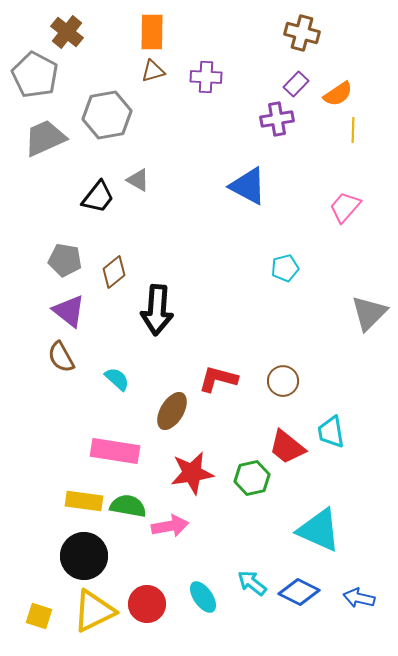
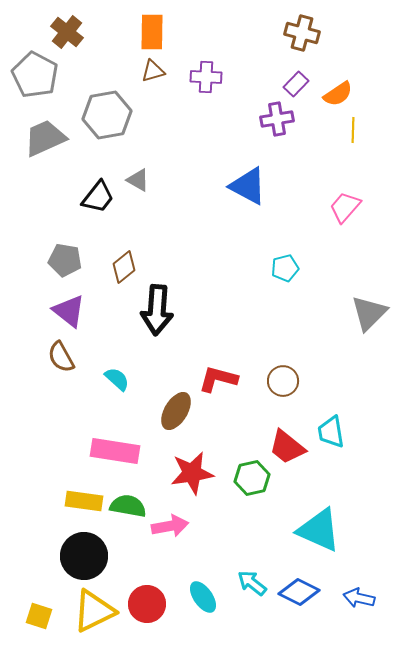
brown diamond at (114, 272): moved 10 px right, 5 px up
brown ellipse at (172, 411): moved 4 px right
